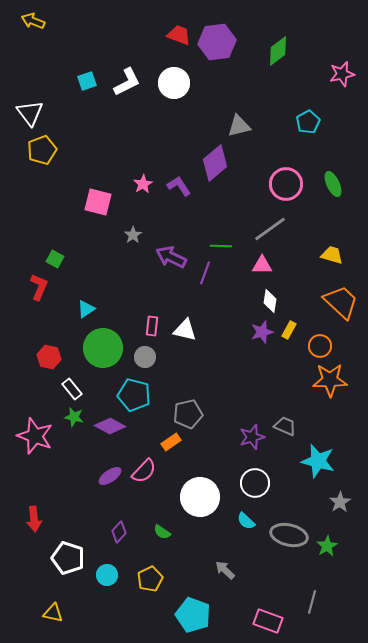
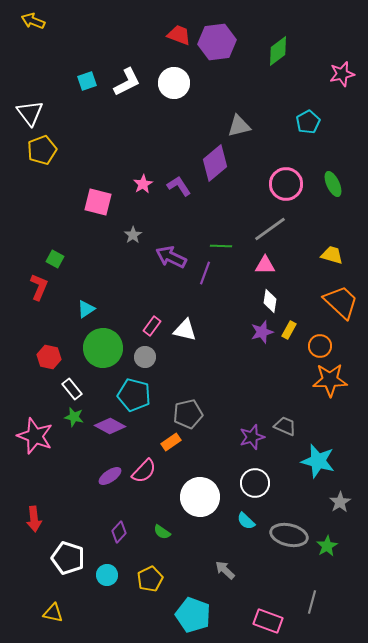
pink triangle at (262, 265): moved 3 px right
pink rectangle at (152, 326): rotated 30 degrees clockwise
